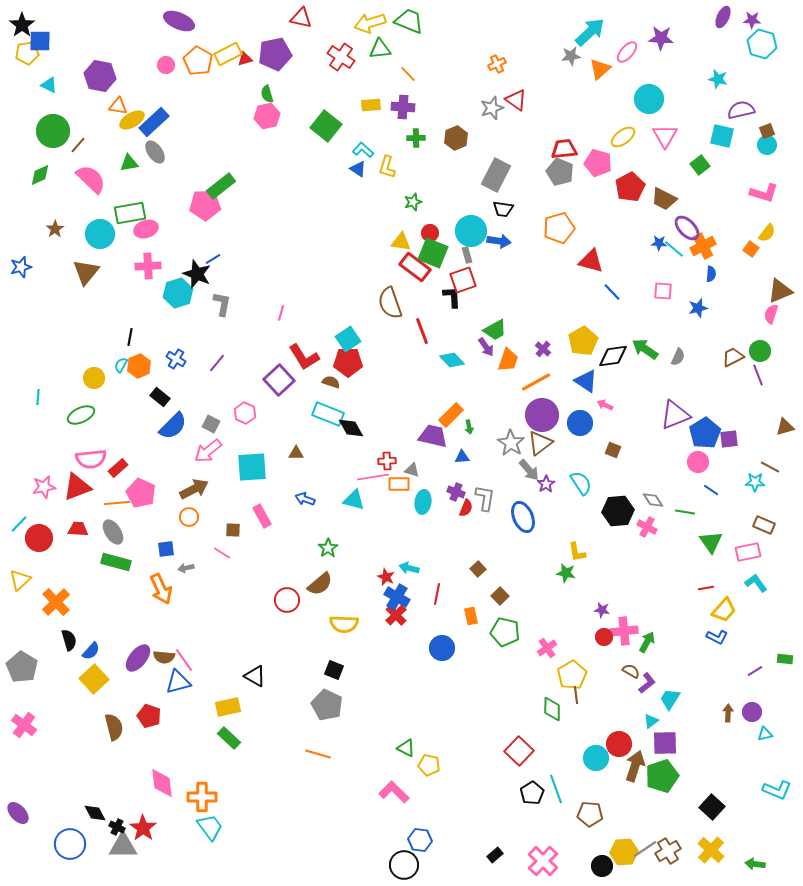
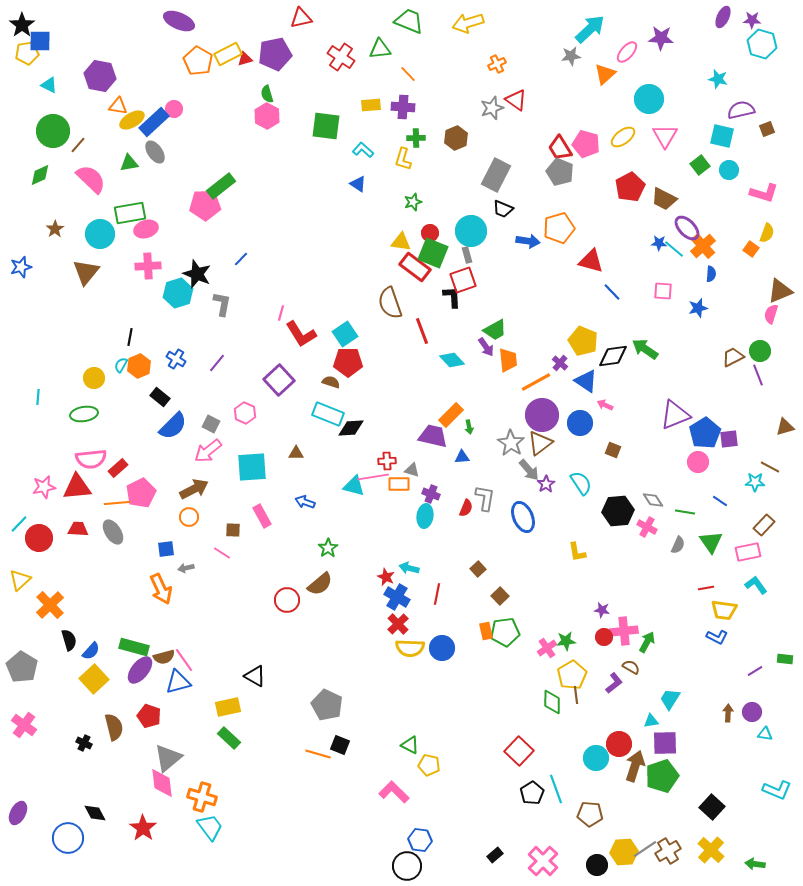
red triangle at (301, 18): rotated 25 degrees counterclockwise
yellow arrow at (370, 23): moved 98 px right
cyan arrow at (590, 32): moved 3 px up
pink circle at (166, 65): moved 8 px right, 44 px down
orange triangle at (600, 69): moved 5 px right, 5 px down
pink hexagon at (267, 116): rotated 20 degrees counterclockwise
green square at (326, 126): rotated 32 degrees counterclockwise
brown square at (767, 131): moved 2 px up
cyan circle at (767, 145): moved 38 px left, 25 px down
red trapezoid at (564, 149): moved 4 px left, 1 px up; rotated 116 degrees counterclockwise
pink pentagon at (598, 163): moved 12 px left, 19 px up
yellow L-shape at (387, 167): moved 16 px right, 8 px up
blue triangle at (358, 169): moved 15 px down
black trapezoid at (503, 209): rotated 15 degrees clockwise
yellow semicircle at (767, 233): rotated 18 degrees counterclockwise
blue arrow at (499, 241): moved 29 px right
orange cross at (703, 246): rotated 15 degrees counterclockwise
blue line at (213, 259): moved 28 px right; rotated 14 degrees counterclockwise
cyan square at (348, 339): moved 3 px left, 5 px up
yellow pentagon at (583, 341): rotated 20 degrees counterclockwise
purple cross at (543, 349): moved 17 px right, 14 px down
red L-shape at (304, 357): moved 3 px left, 23 px up
gray semicircle at (678, 357): moved 188 px down
orange trapezoid at (508, 360): rotated 25 degrees counterclockwise
green ellipse at (81, 415): moved 3 px right, 1 px up; rotated 16 degrees clockwise
black diamond at (351, 428): rotated 64 degrees counterclockwise
red triangle at (77, 487): rotated 16 degrees clockwise
blue line at (711, 490): moved 9 px right, 11 px down
purple cross at (456, 492): moved 25 px left, 2 px down
pink pentagon at (141, 493): rotated 20 degrees clockwise
blue arrow at (305, 499): moved 3 px down
cyan triangle at (354, 500): moved 14 px up
cyan ellipse at (423, 502): moved 2 px right, 14 px down
brown rectangle at (764, 525): rotated 70 degrees counterclockwise
green rectangle at (116, 562): moved 18 px right, 85 px down
green star at (566, 573): moved 68 px down; rotated 18 degrees counterclockwise
cyan L-shape at (756, 583): moved 2 px down
orange cross at (56, 602): moved 6 px left, 3 px down
yellow trapezoid at (724, 610): rotated 56 degrees clockwise
red cross at (396, 615): moved 2 px right, 9 px down
orange rectangle at (471, 616): moved 15 px right, 15 px down
yellow semicircle at (344, 624): moved 66 px right, 24 px down
green pentagon at (505, 632): rotated 20 degrees counterclockwise
brown semicircle at (164, 657): rotated 20 degrees counterclockwise
purple ellipse at (138, 658): moved 2 px right, 12 px down
black square at (334, 670): moved 6 px right, 75 px down
brown semicircle at (631, 671): moved 4 px up
purple L-shape at (647, 683): moved 33 px left
green diamond at (552, 709): moved 7 px up
cyan triangle at (651, 721): rotated 28 degrees clockwise
cyan triangle at (765, 734): rotated 21 degrees clockwise
green triangle at (406, 748): moved 4 px right, 3 px up
orange cross at (202, 797): rotated 16 degrees clockwise
purple ellipse at (18, 813): rotated 70 degrees clockwise
black cross at (117, 827): moved 33 px left, 84 px up
blue circle at (70, 844): moved 2 px left, 6 px up
gray triangle at (123, 846): moved 45 px right, 88 px up; rotated 40 degrees counterclockwise
black circle at (404, 865): moved 3 px right, 1 px down
black circle at (602, 866): moved 5 px left, 1 px up
